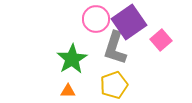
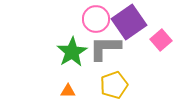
gray L-shape: moved 10 px left; rotated 72 degrees clockwise
green star: moved 7 px up
